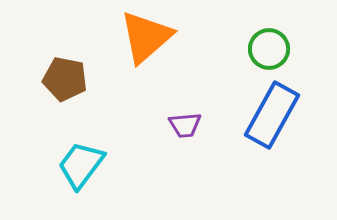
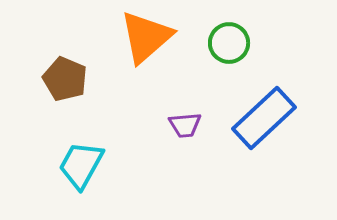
green circle: moved 40 px left, 6 px up
brown pentagon: rotated 12 degrees clockwise
blue rectangle: moved 8 px left, 3 px down; rotated 18 degrees clockwise
cyan trapezoid: rotated 8 degrees counterclockwise
